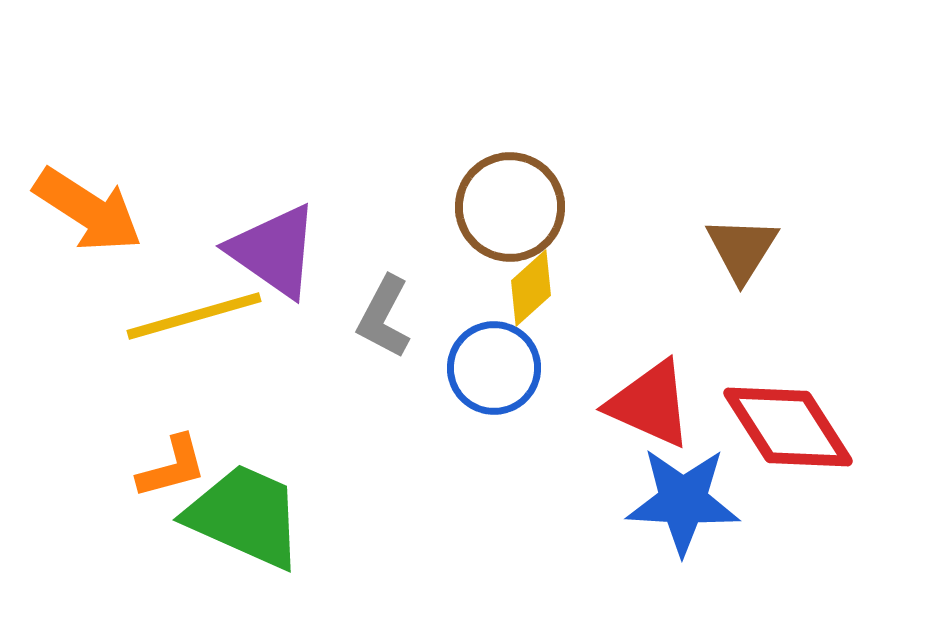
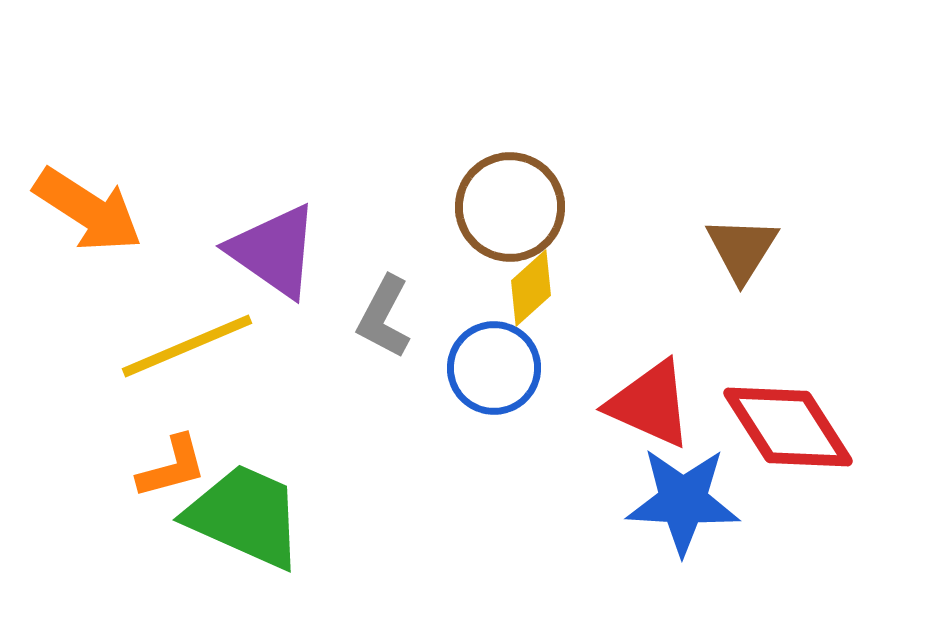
yellow line: moved 7 px left, 30 px down; rotated 7 degrees counterclockwise
